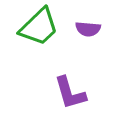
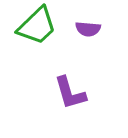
green trapezoid: moved 2 px left, 1 px up
